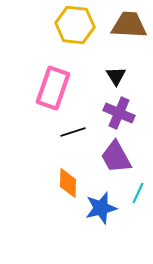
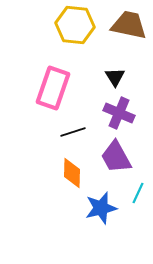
brown trapezoid: rotated 9 degrees clockwise
black triangle: moved 1 px left, 1 px down
orange diamond: moved 4 px right, 10 px up
